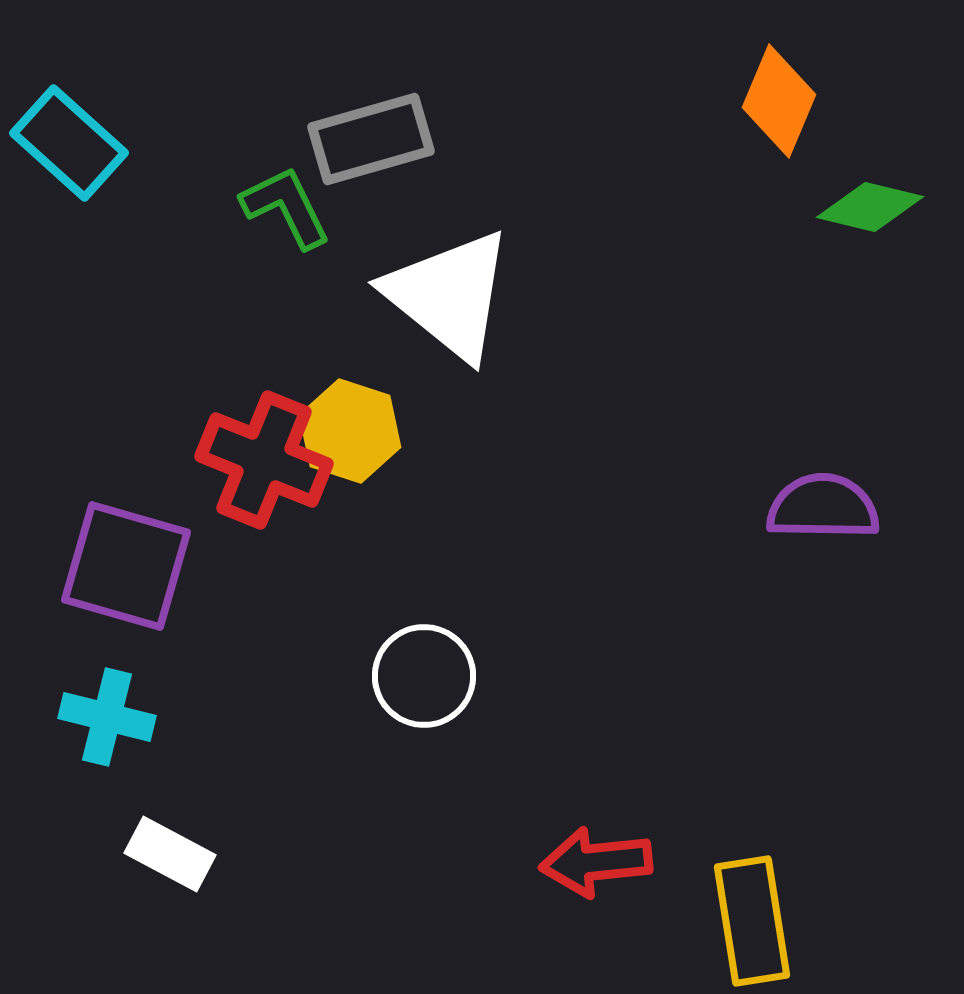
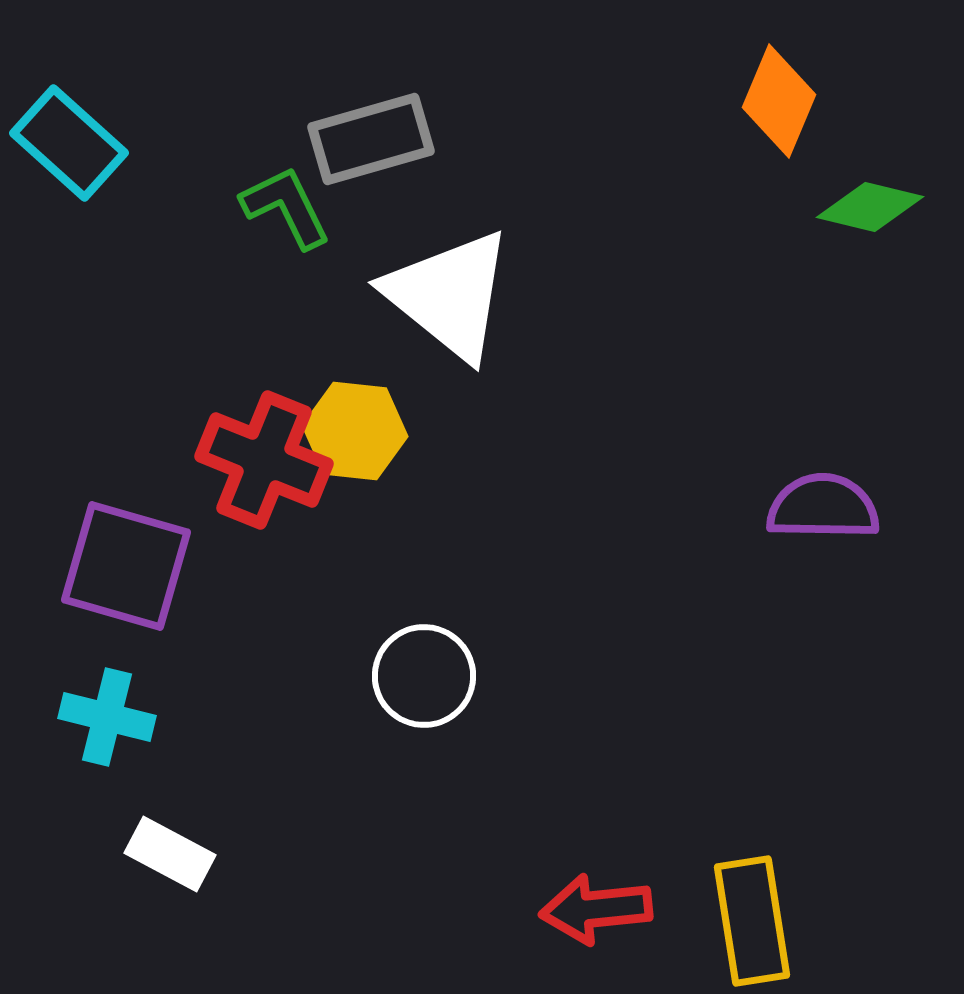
yellow hexagon: moved 5 px right; rotated 12 degrees counterclockwise
red arrow: moved 47 px down
